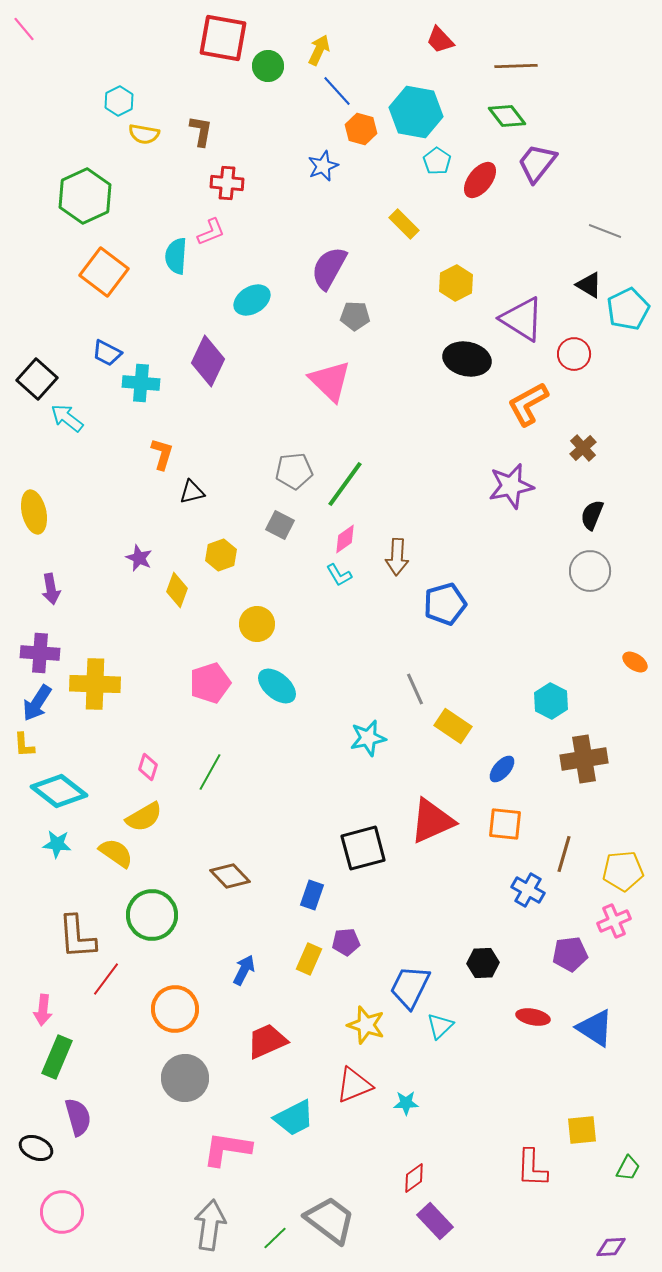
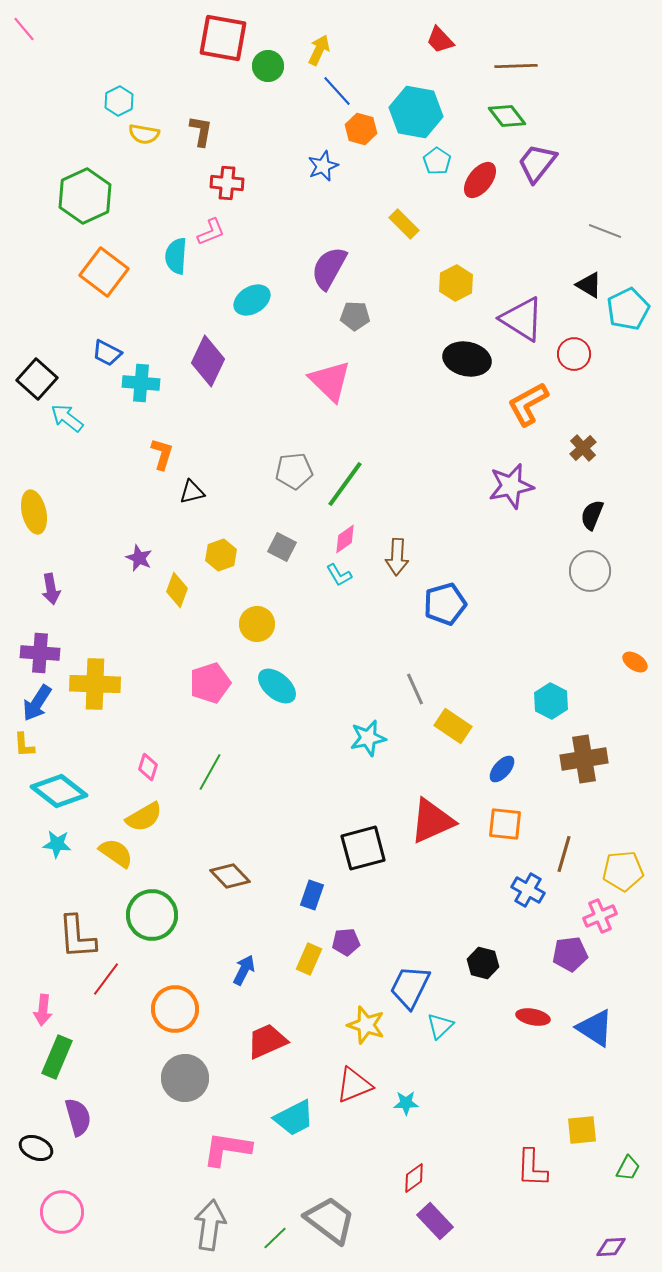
gray square at (280, 525): moved 2 px right, 22 px down
pink cross at (614, 921): moved 14 px left, 5 px up
black hexagon at (483, 963): rotated 16 degrees clockwise
